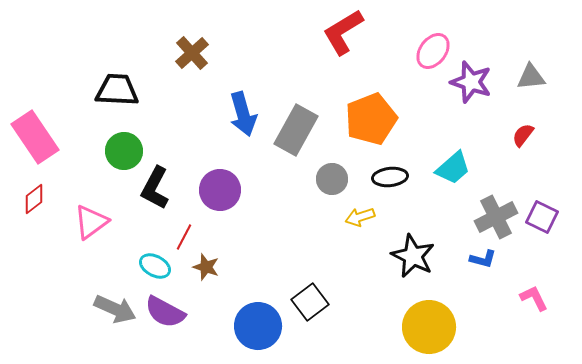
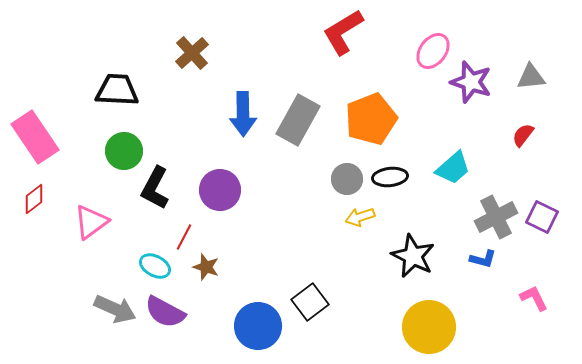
blue arrow: rotated 15 degrees clockwise
gray rectangle: moved 2 px right, 10 px up
gray circle: moved 15 px right
